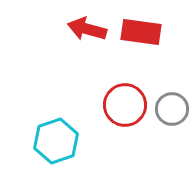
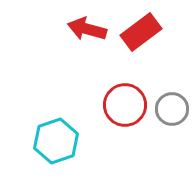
red rectangle: rotated 45 degrees counterclockwise
